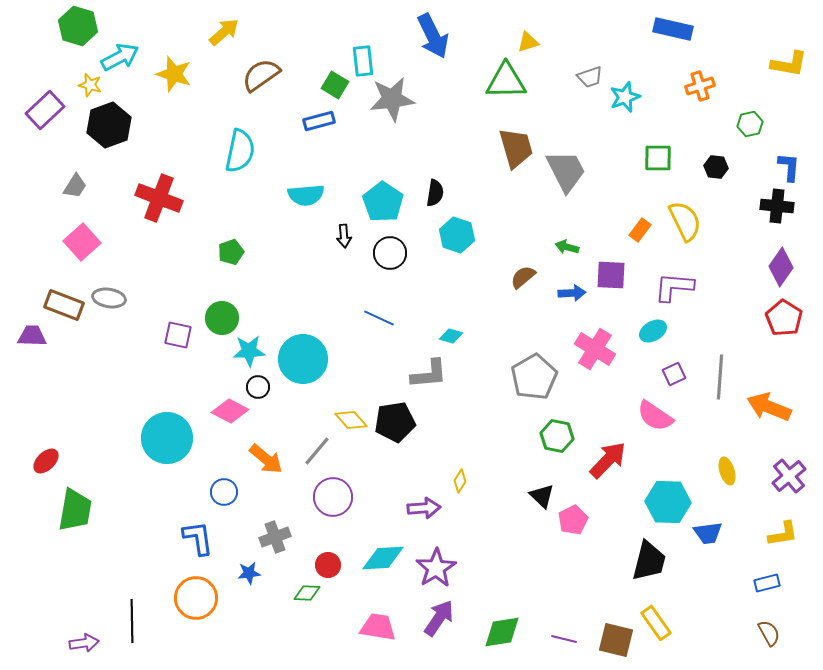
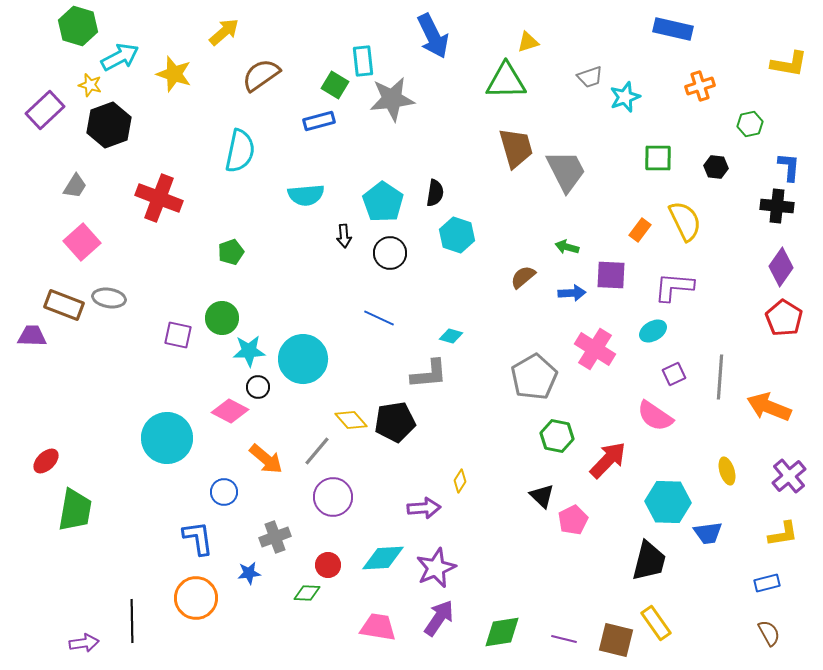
purple star at (436, 568): rotated 9 degrees clockwise
